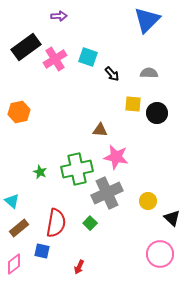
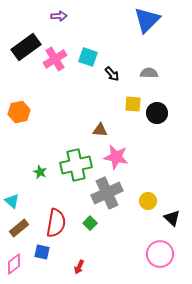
green cross: moved 1 px left, 4 px up
blue square: moved 1 px down
